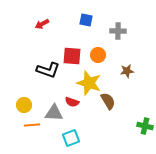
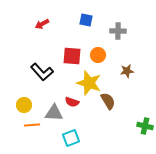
black L-shape: moved 6 px left, 2 px down; rotated 30 degrees clockwise
